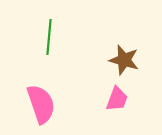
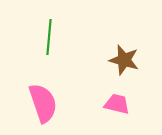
pink trapezoid: moved 5 px down; rotated 96 degrees counterclockwise
pink semicircle: moved 2 px right, 1 px up
